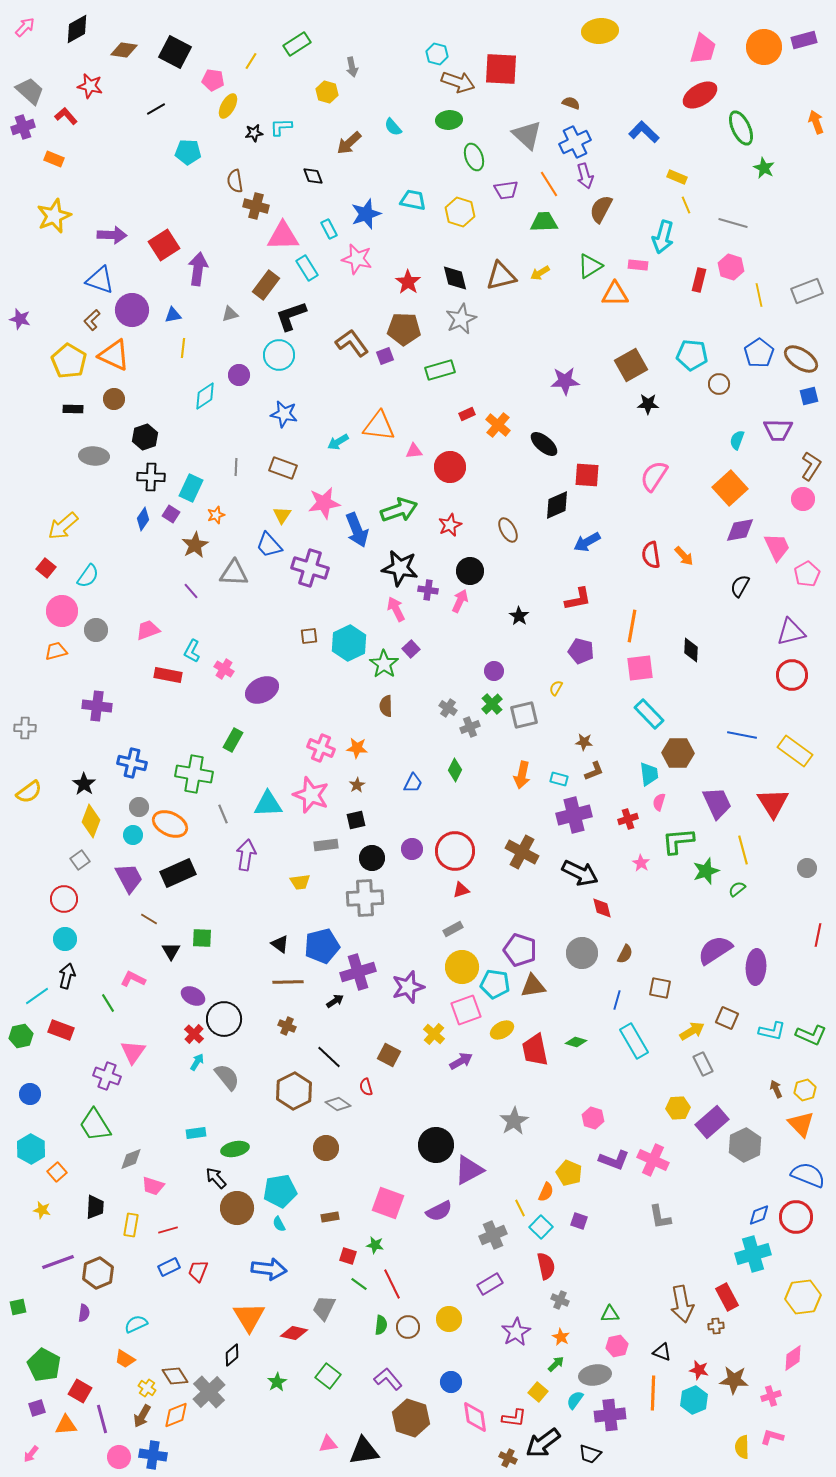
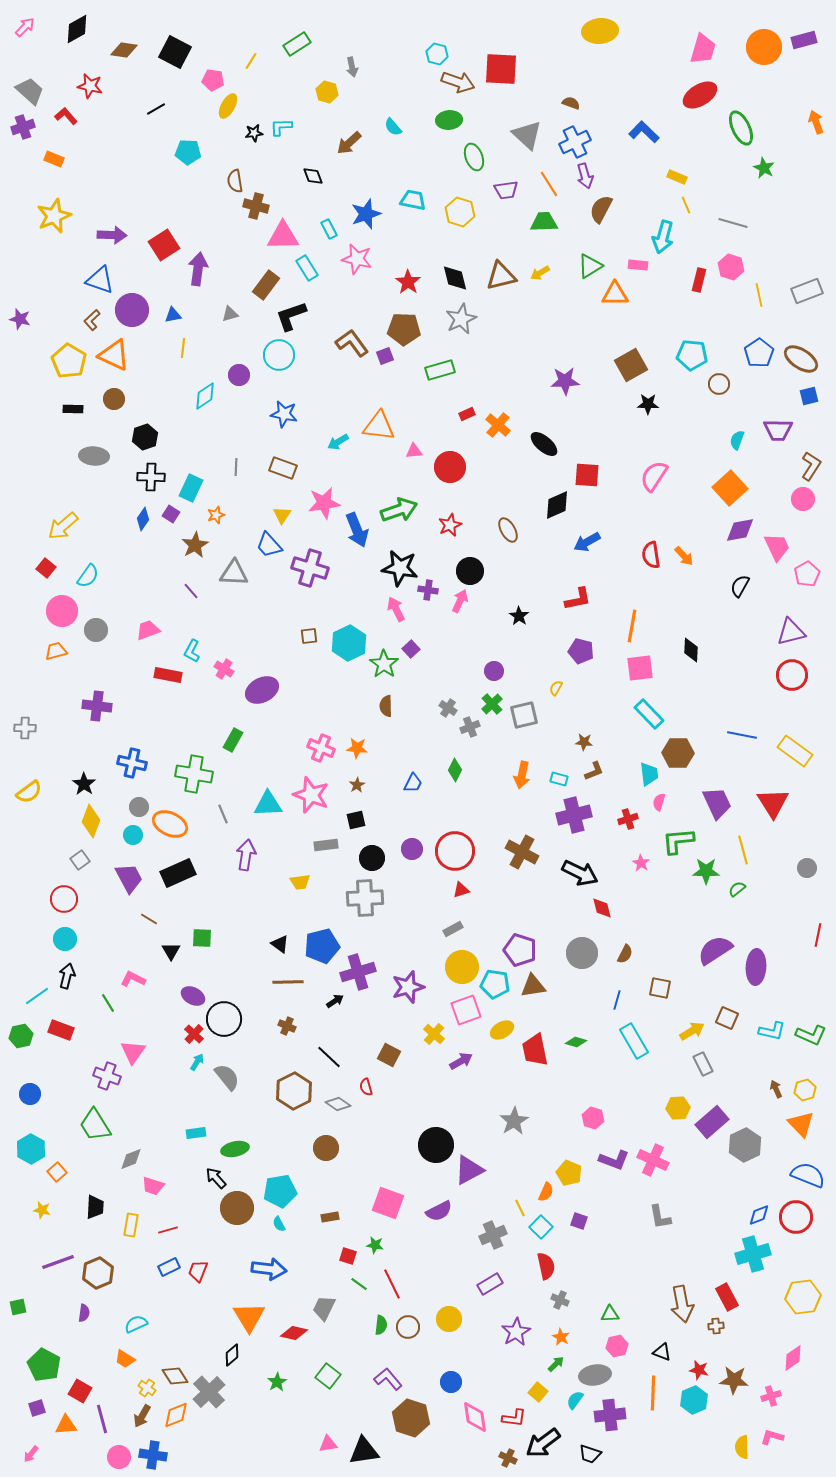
green star at (706, 871): rotated 20 degrees clockwise
